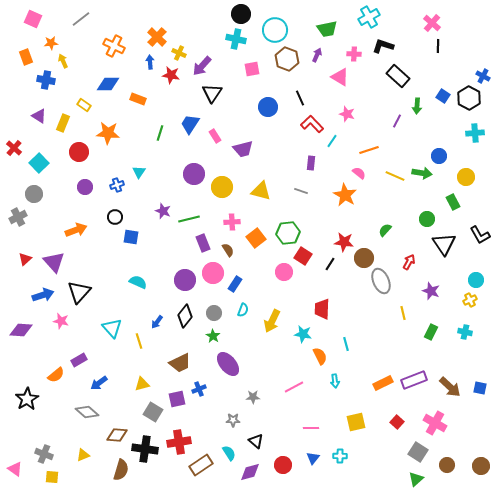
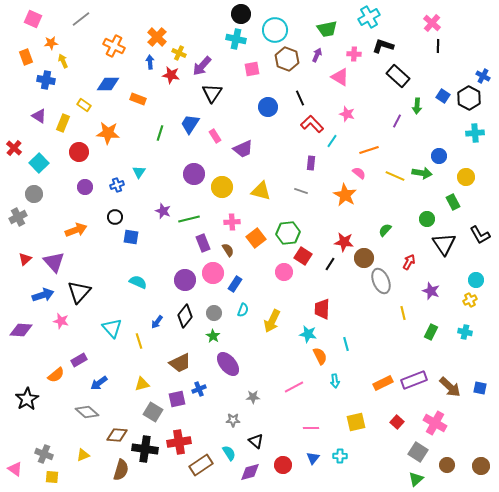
purple trapezoid at (243, 149): rotated 10 degrees counterclockwise
cyan star at (303, 334): moved 5 px right
